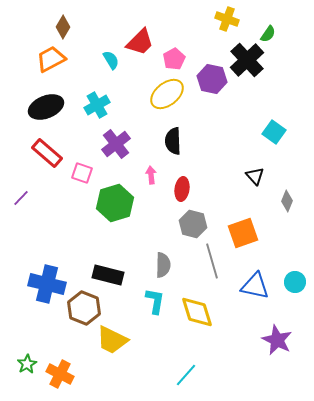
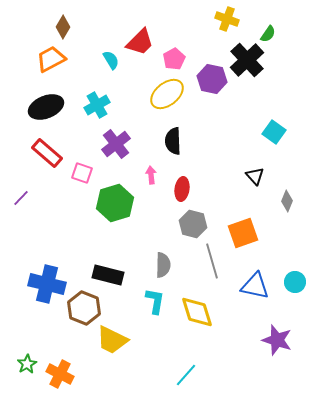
purple star: rotated 8 degrees counterclockwise
